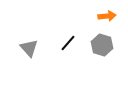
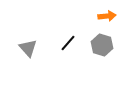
gray triangle: moved 1 px left
